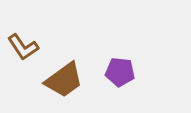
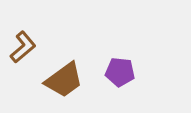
brown L-shape: rotated 96 degrees counterclockwise
